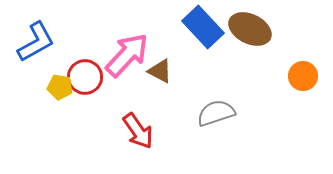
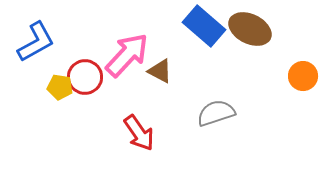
blue rectangle: moved 1 px right, 1 px up; rotated 6 degrees counterclockwise
red arrow: moved 1 px right, 2 px down
